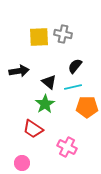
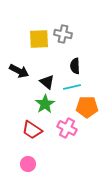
yellow square: moved 2 px down
black semicircle: rotated 42 degrees counterclockwise
black arrow: rotated 36 degrees clockwise
black triangle: moved 2 px left
cyan line: moved 1 px left
red trapezoid: moved 1 px left, 1 px down
pink cross: moved 19 px up
pink circle: moved 6 px right, 1 px down
